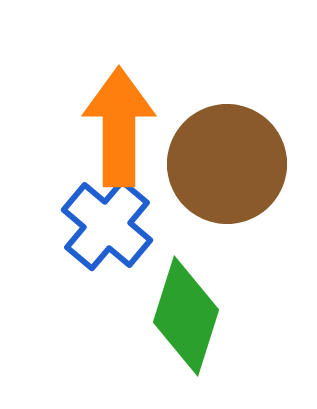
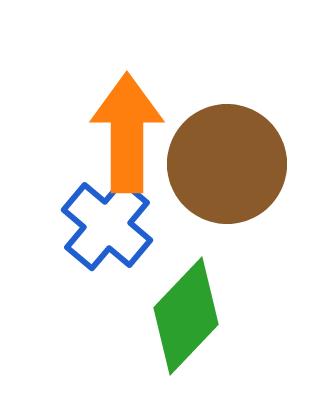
orange arrow: moved 8 px right, 6 px down
green diamond: rotated 26 degrees clockwise
